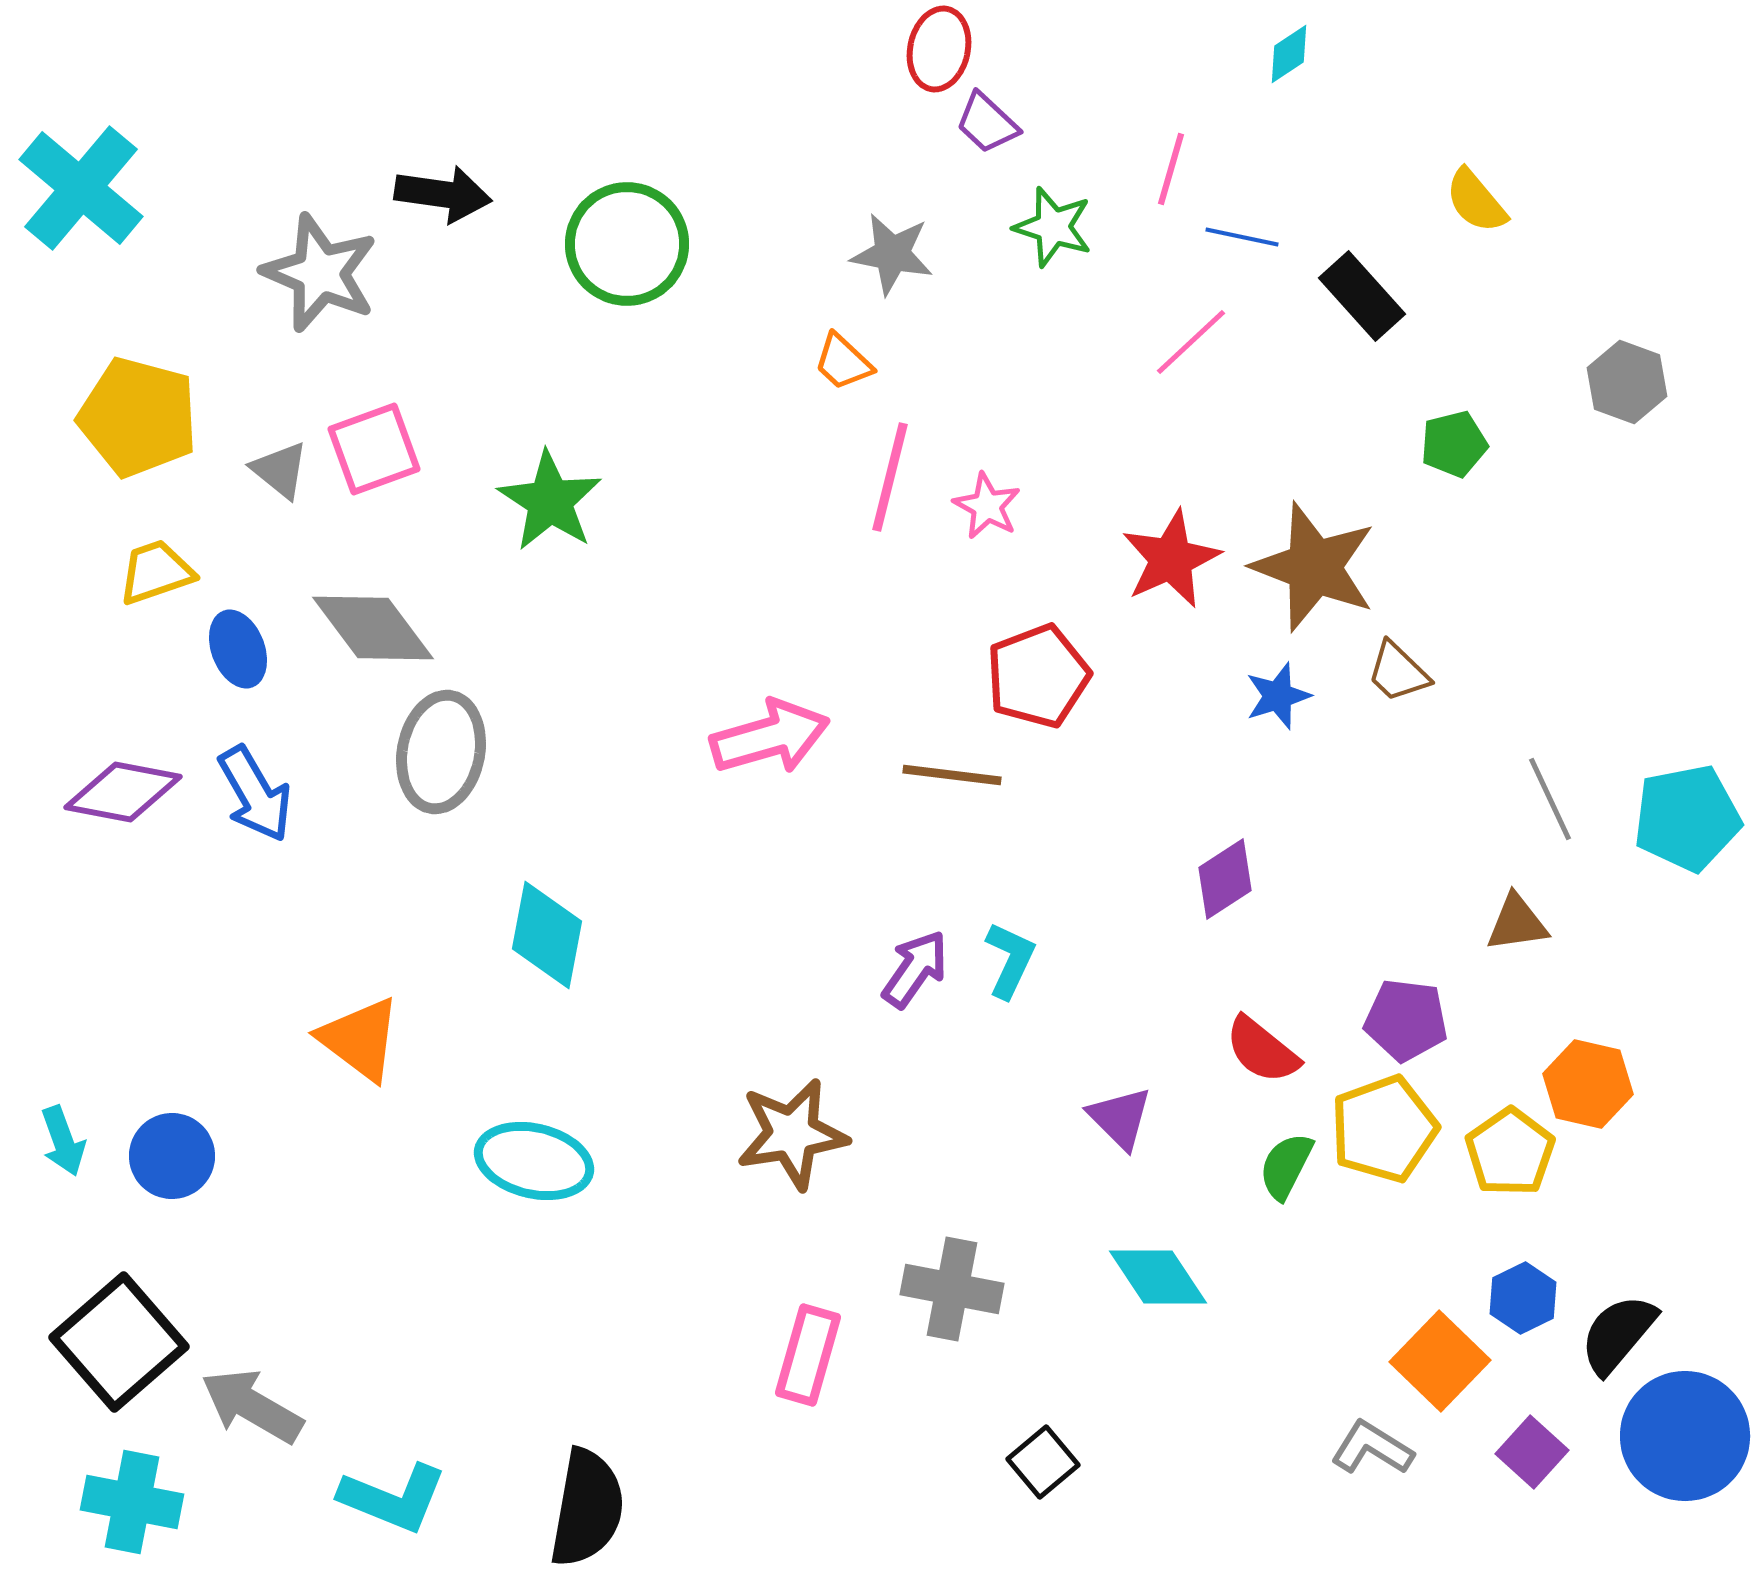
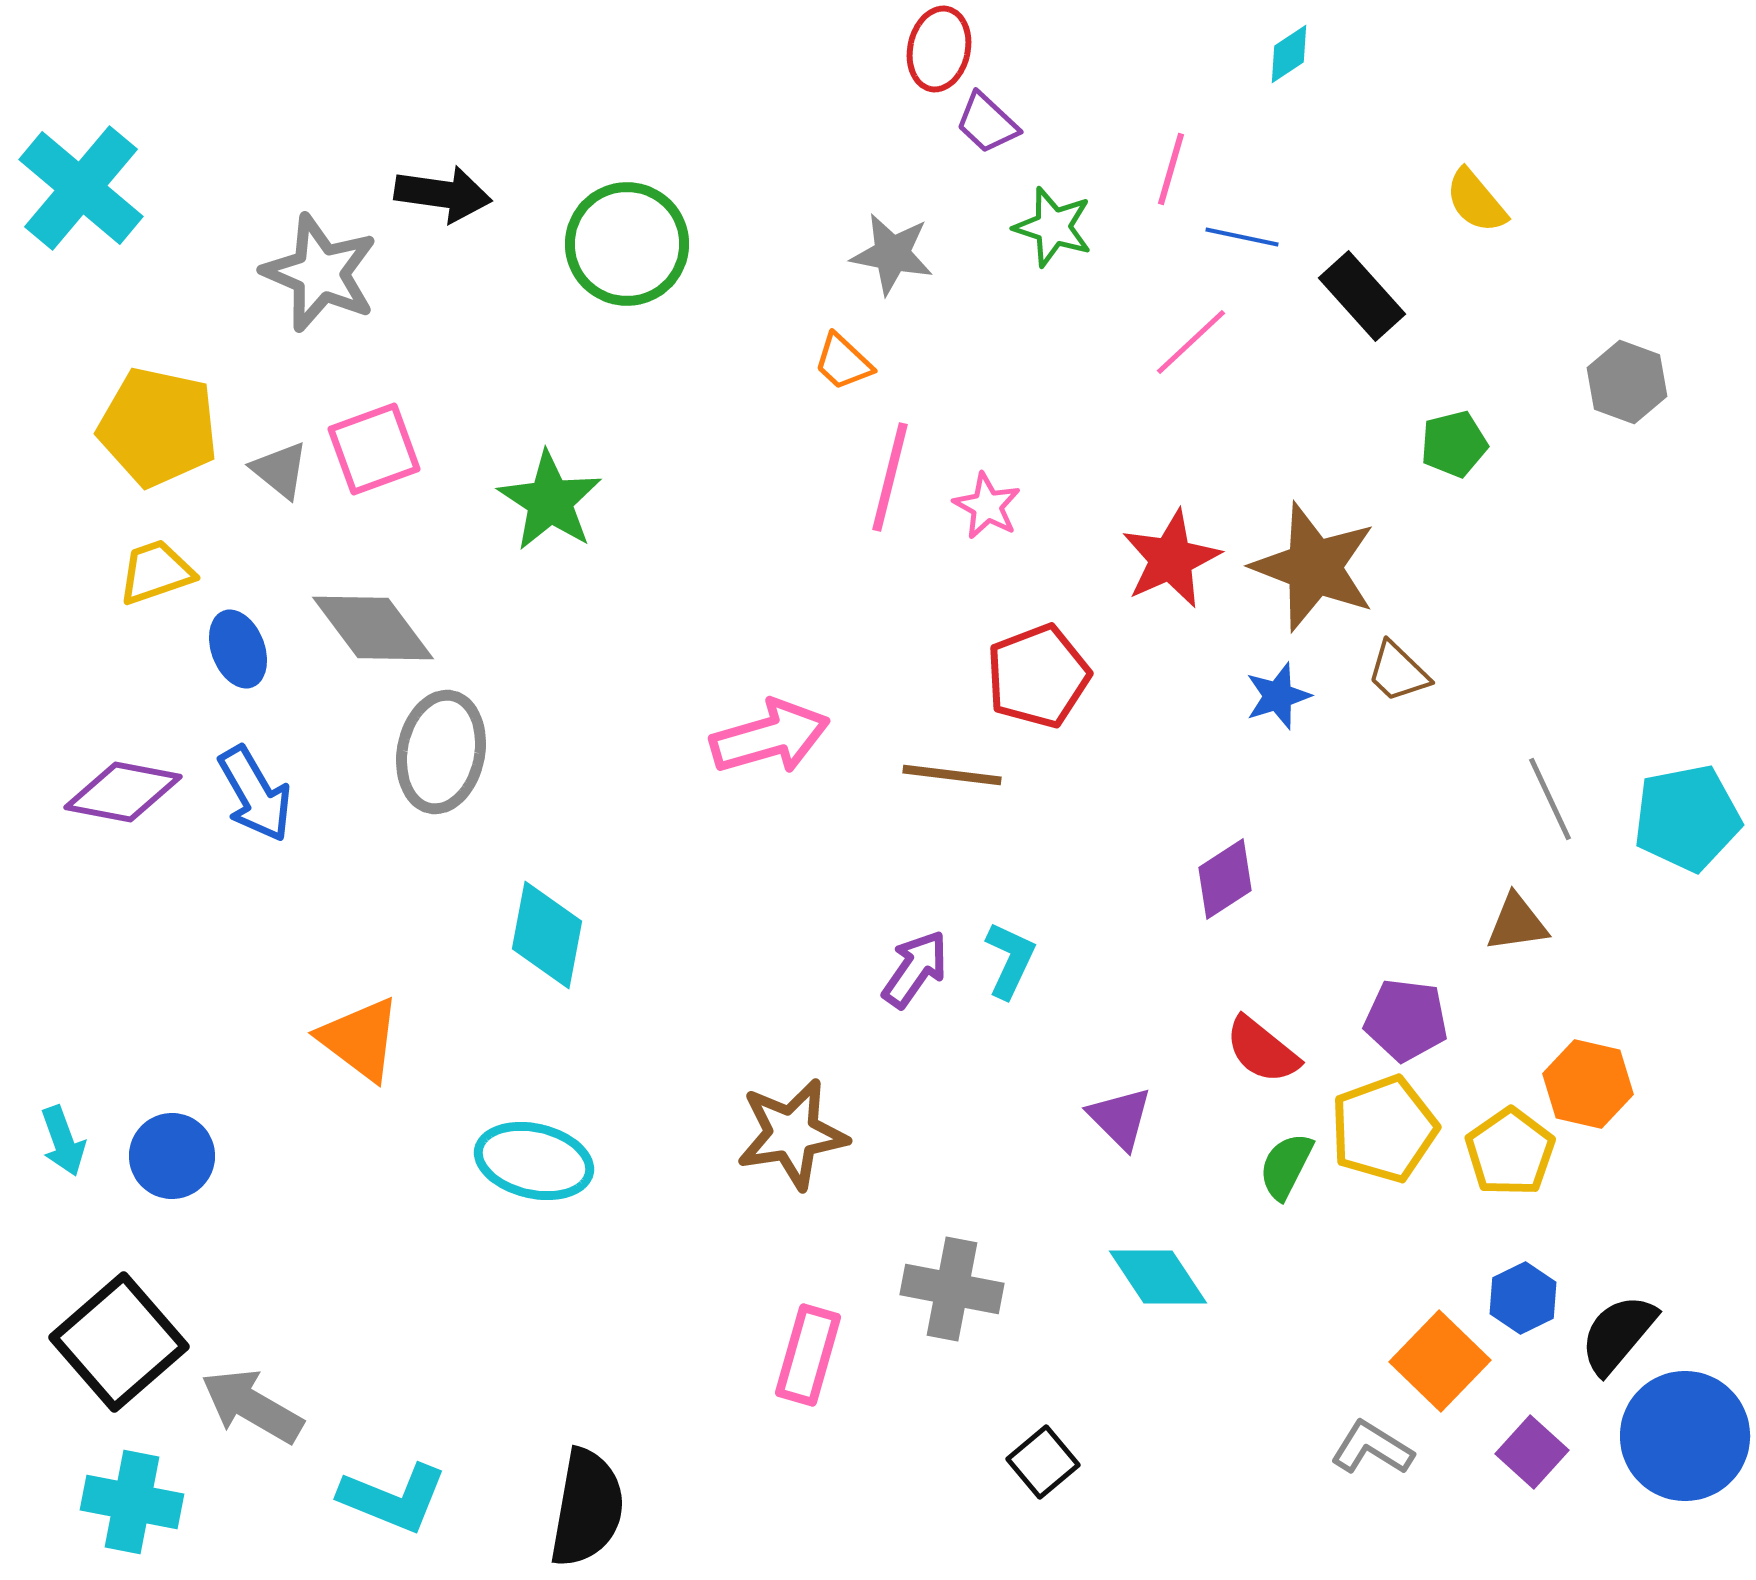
yellow pentagon at (138, 417): moved 20 px right, 10 px down; rotated 3 degrees counterclockwise
